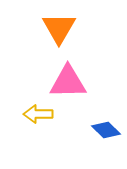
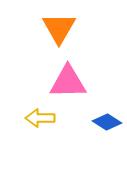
yellow arrow: moved 2 px right, 4 px down
blue diamond: moved 1 px right, 8 px up; rotated 12 degrees counterclockwise
